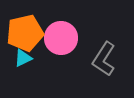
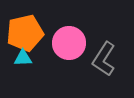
pink circle: moved 8 px right, 5 px down
cyan triangle: rotated 24 degrees clockwise
